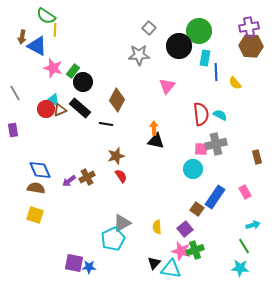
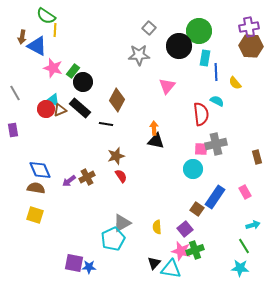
cyan semicircle at (220, 115): moved 3 px left, 14 px up
